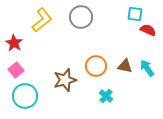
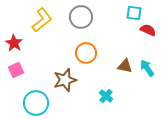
cyan square: moved 1 px left, 1 px up
orange circle: moved 10 px left, 13 px up
pink square: rotated 14 degrees clockwise
cyan circle: moved 11 px right, 7 px down
